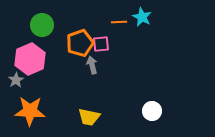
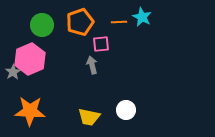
orange pentagon: moved 21 px up
gray star: moved 3 px left, 8 px up
white circle: moved 26 px left, 1 px up
